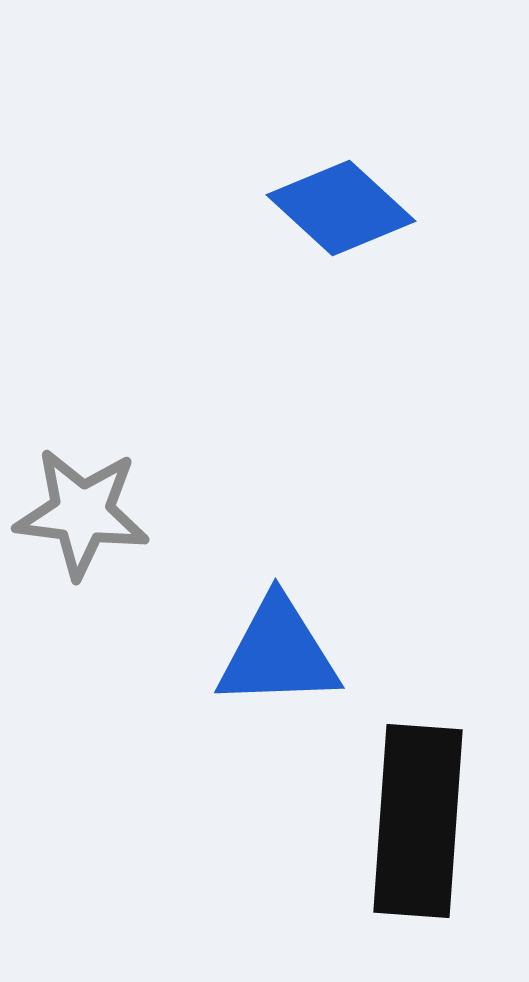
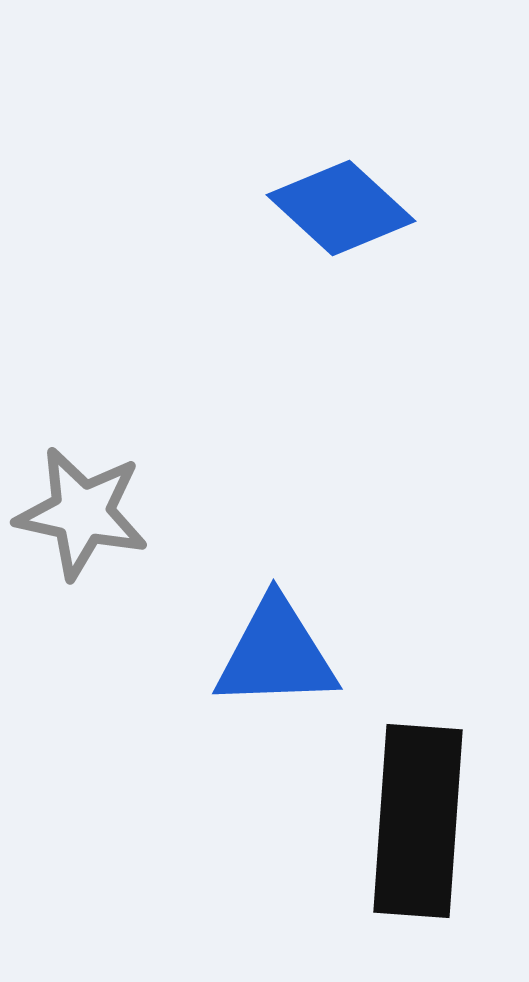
gray star: rotated 5 degrees clockwise
blue triangle: moved 2 px left, 1 px down
